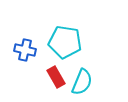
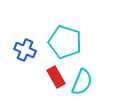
cyan pentagon: rotated 8 degrees clockwise
blue cross: rotated 10 degrees clockwise
